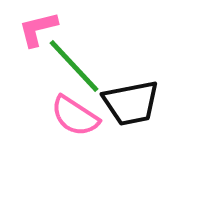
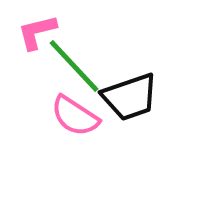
pink L-shape: moved 1 px left, 3 px down
black trapezoid: moved 1 px left, 6 px up; rotated 8 degrees counterclockwise
